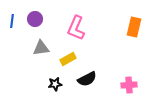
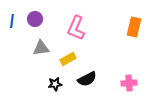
pink cross: moved 2 px up
